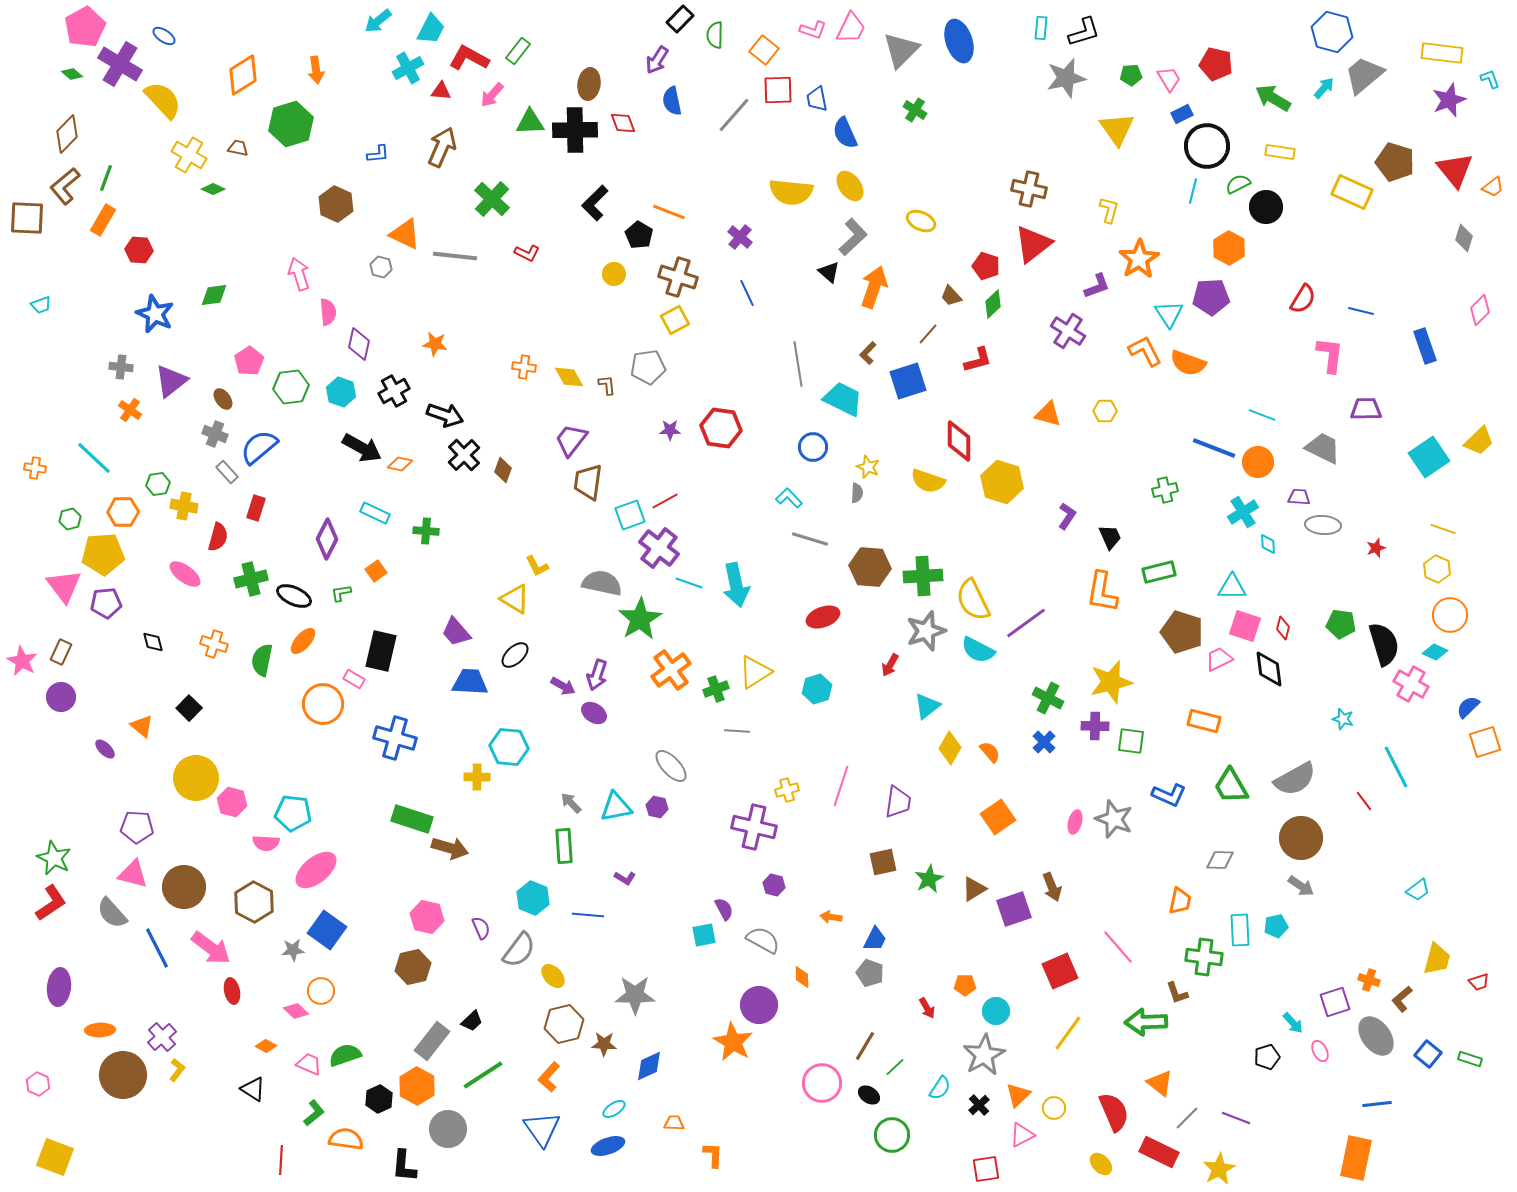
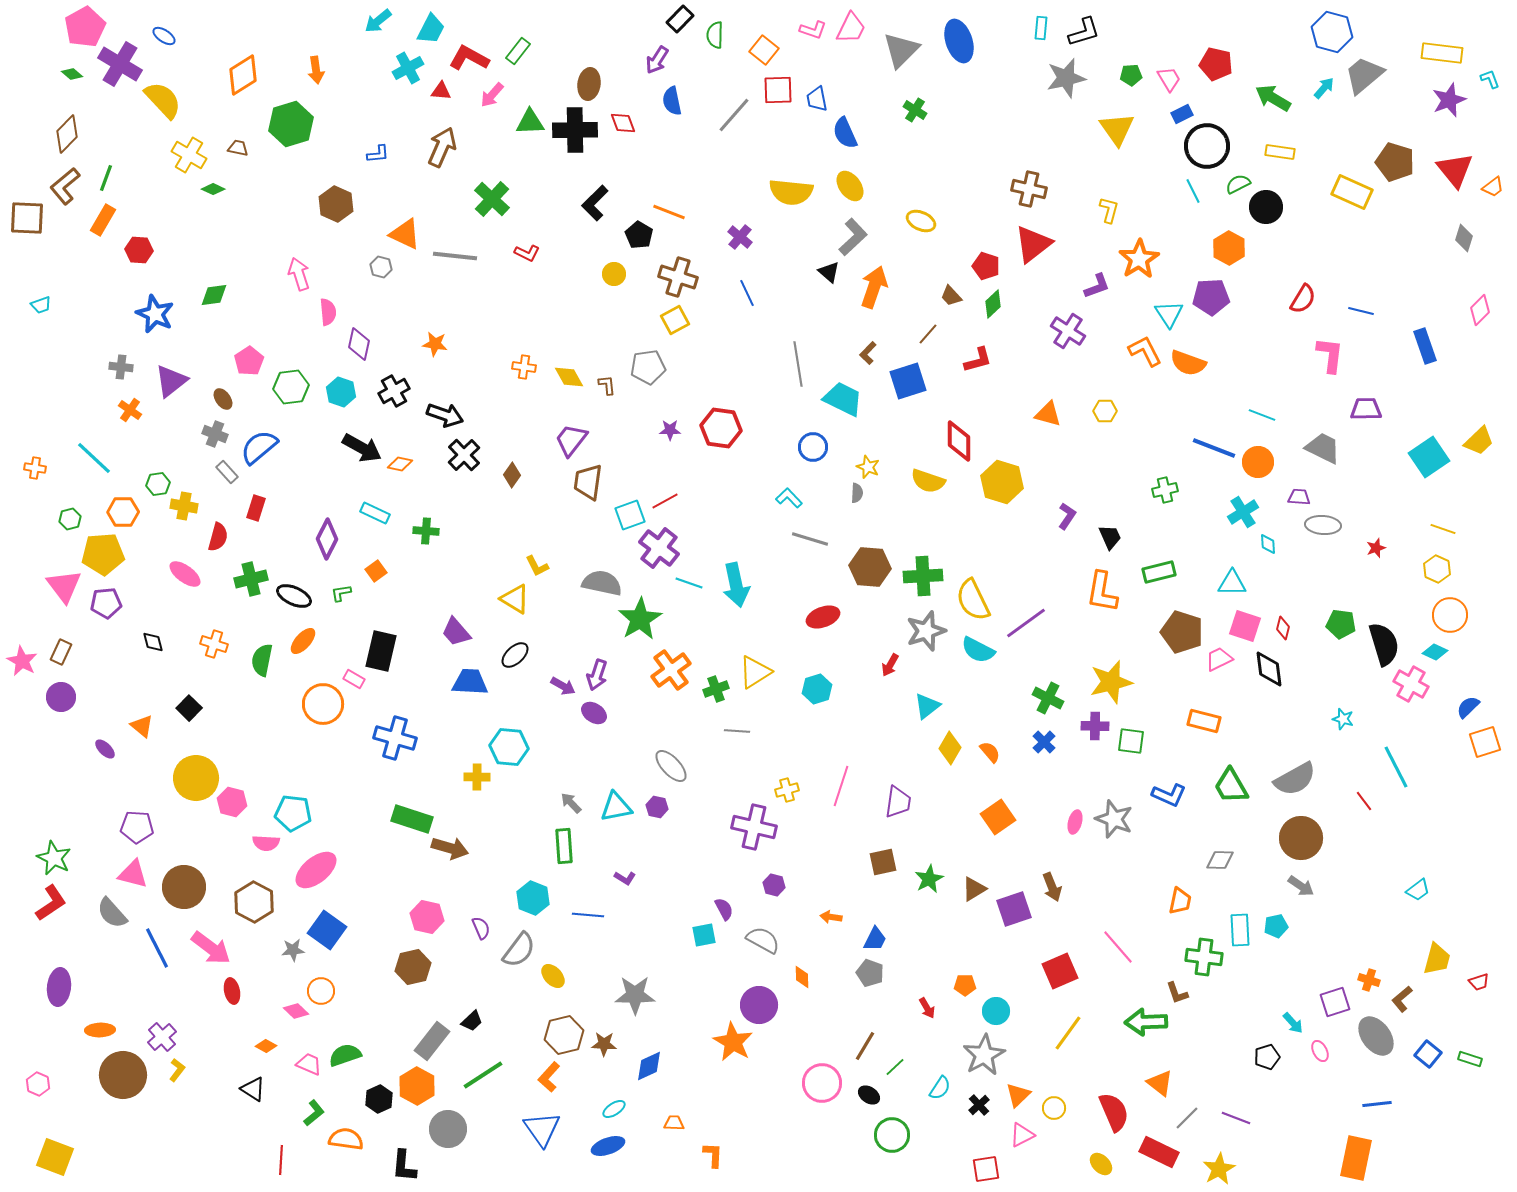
cyan line at (1193, 191): rotated 40 degrees counterclockwise
brown diamond at (503, 470): moved 9 px right, 5 px down; rotated 15 degrees clockwise
cyan triangle at (1232, 587): moved 4 px up
brown hexagon at (564, 1024): moved 11 px down
